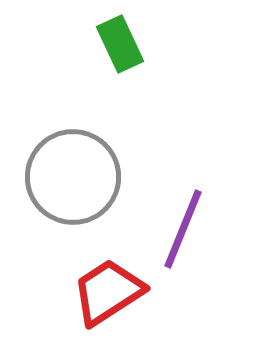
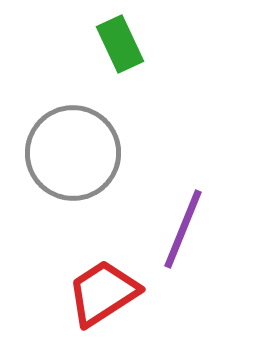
gray circle: moved 24 px up
red trapezoid: moved 5 px left, 1 px down
